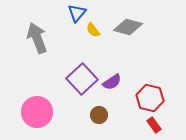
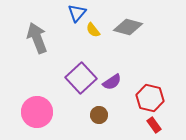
purple square: moved 1 px left, 1 px up
